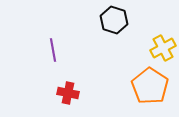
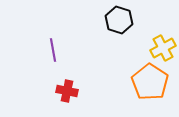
black hexagon: moved 5 px right
orange pentagon: moved 4 px up
red cross: moved 1 px left, 2 px up
